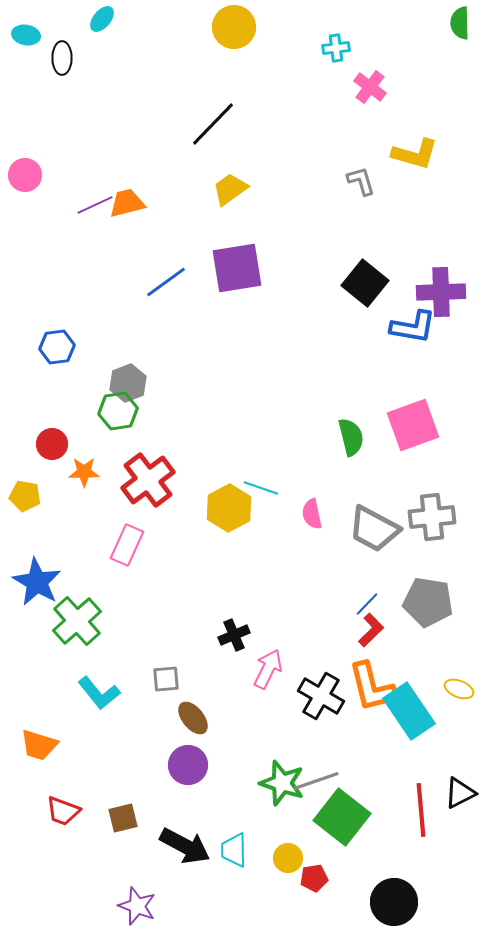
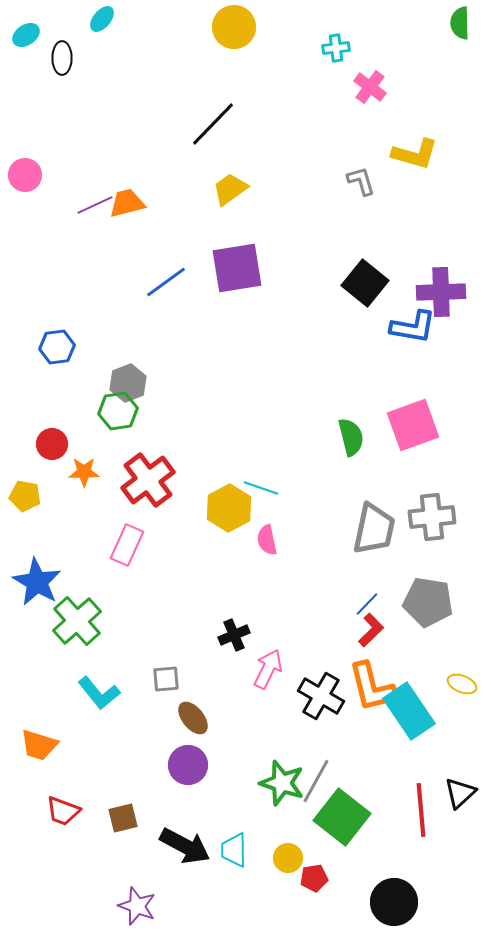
cyan ellipse at (26, 35): rotated 44 degrees counterclockwise
pink semicircle at (312, 514): moved 45 px left, 26 px down
gray trapezoid at (374, 529): rotated 106 degrees counterclockwise
yellow ellipse at (459, 689): moved 3 px right, 5 px up
gray line at (316, 781): rotated 42 degrees counterclockwise
black triangle at (460, 793): rotated 16 degrees counterclockwise
